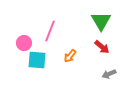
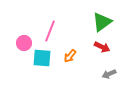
green triangle: moved 1 px right, 1 px down; rotated 25 degrees clockwise
red arrow: rotated 14 degrees counterclockwise
cyan square: moved 5 px right, 2 px up
